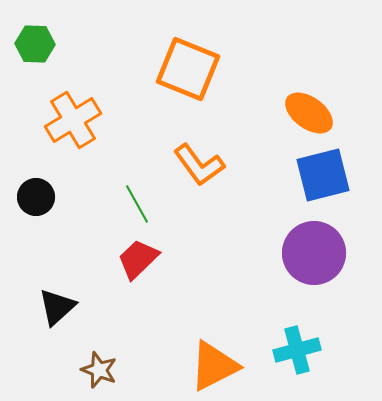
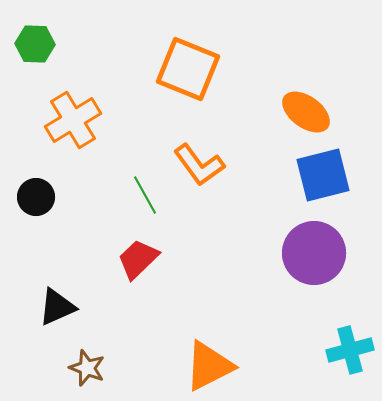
orange ellipse: moved 3 px left, 1 px up
green line: moved 8 px right, 9 px up
black triangle: rotated 18 degrees clockwise
cyan cross: moved 53 px right
orange triangle: moved 5 px left
brown star: moved 12 px left, 2 px up
